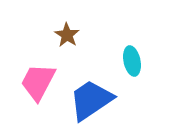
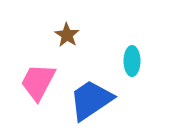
cyan ellipse: rotated 12 degrees clockwise
